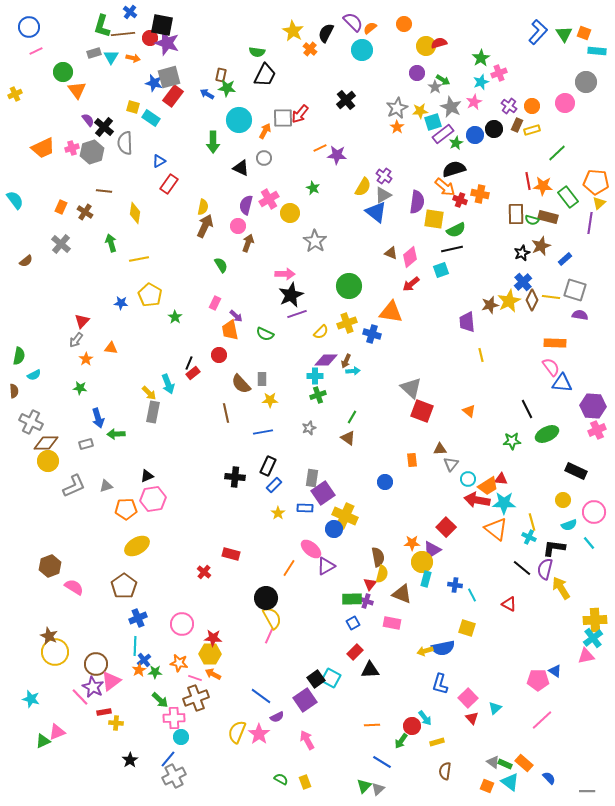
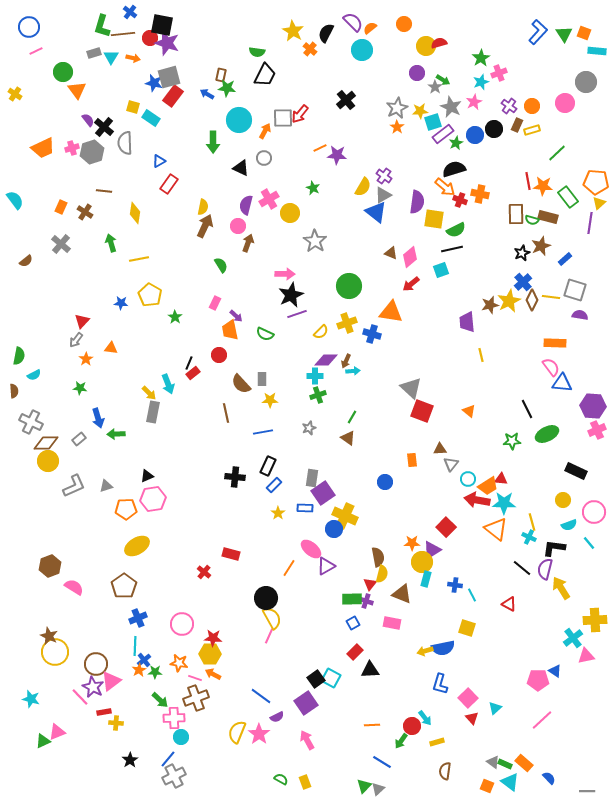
yellow cross at (15, 94): rotated 32 degrees counterclockwise
gray rectangle at (86, 444): moved 7 px left, 5 px up; rotated 24 degrees counterclockwise
cyan cross at (593, 638): moved 20 px left
purple square at (305, 700): moved 1 px right, 3 px down
